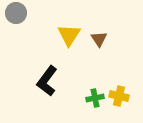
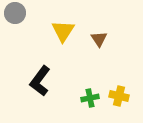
gray circle: moved 1 px left
yellow triangle: moved 6 px left, 4 px up
black L-shape: moved 7 px left
green cross: moved 5 px left
